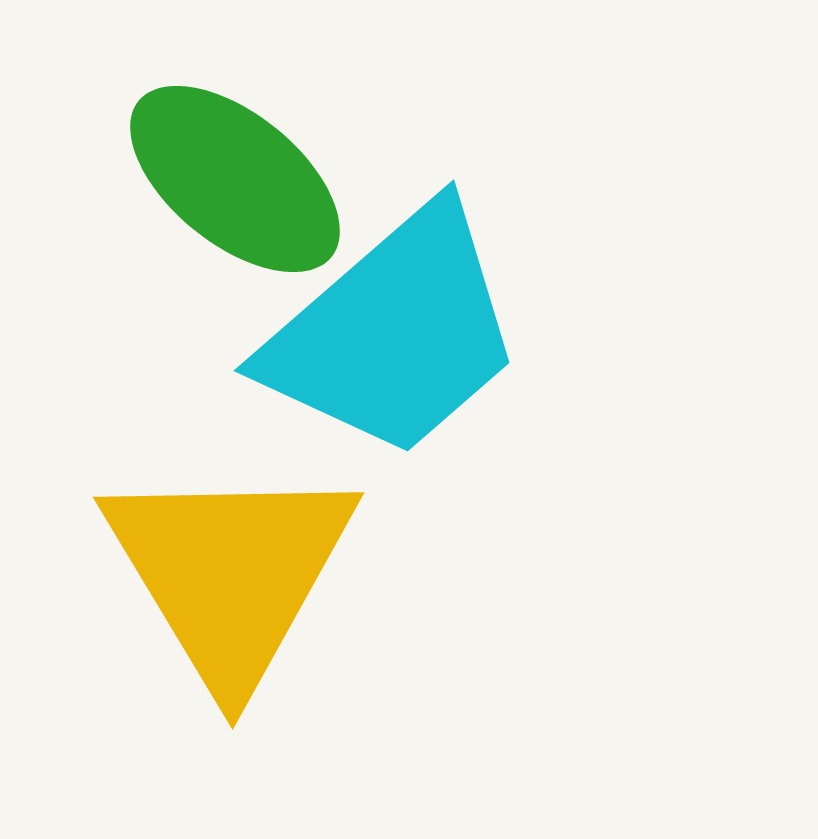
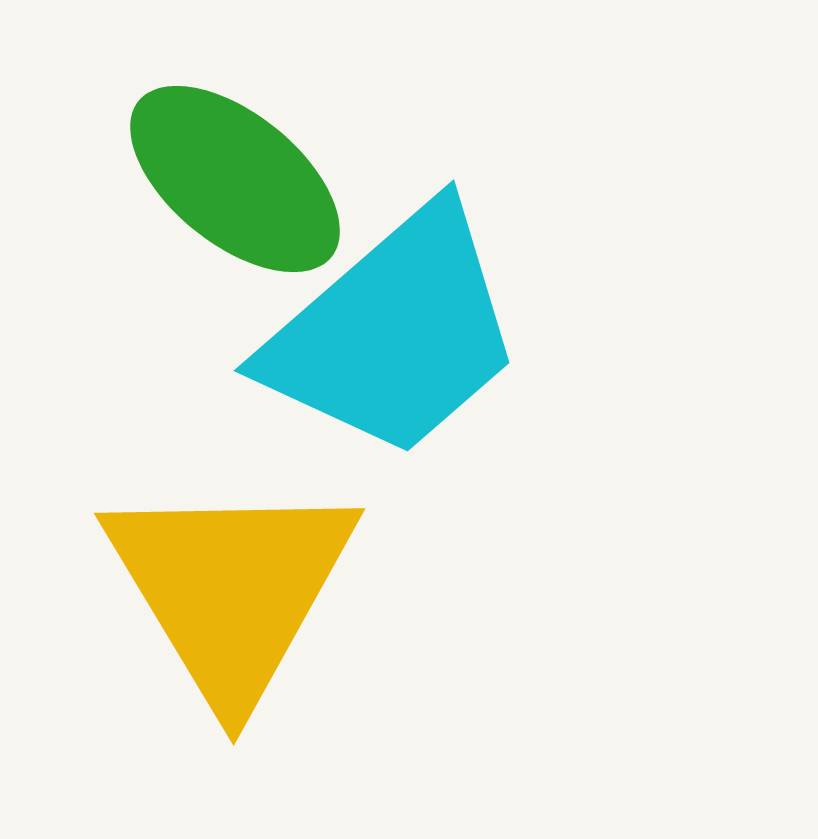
yellow triangle: moved 1 px right, 16 px down
